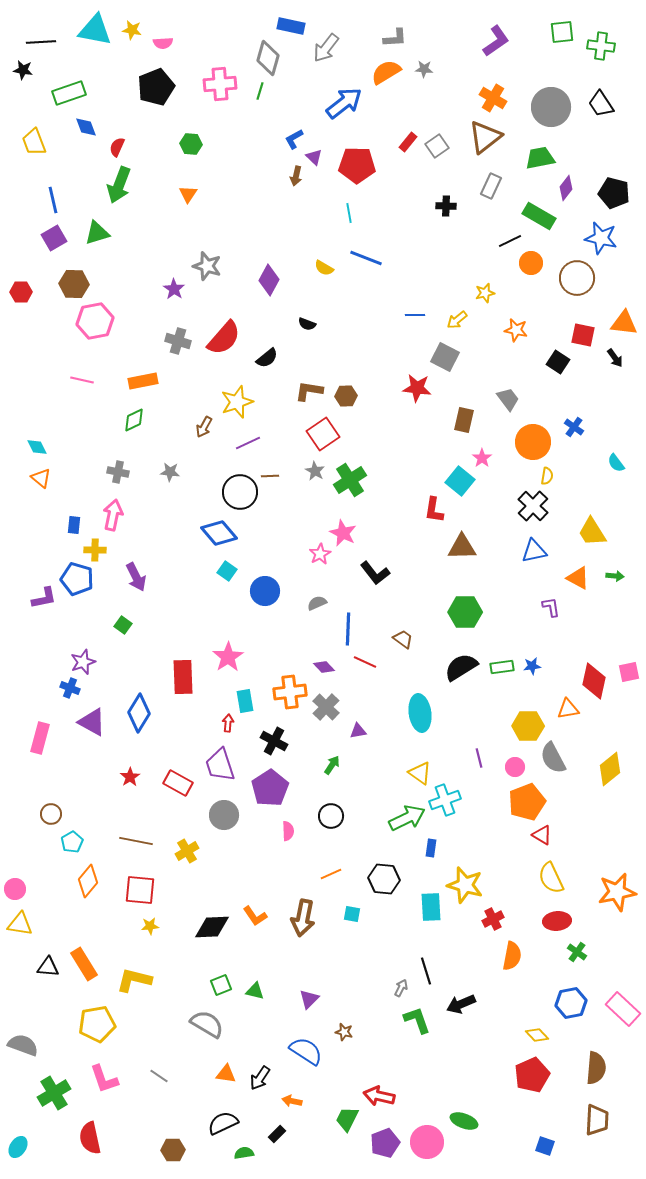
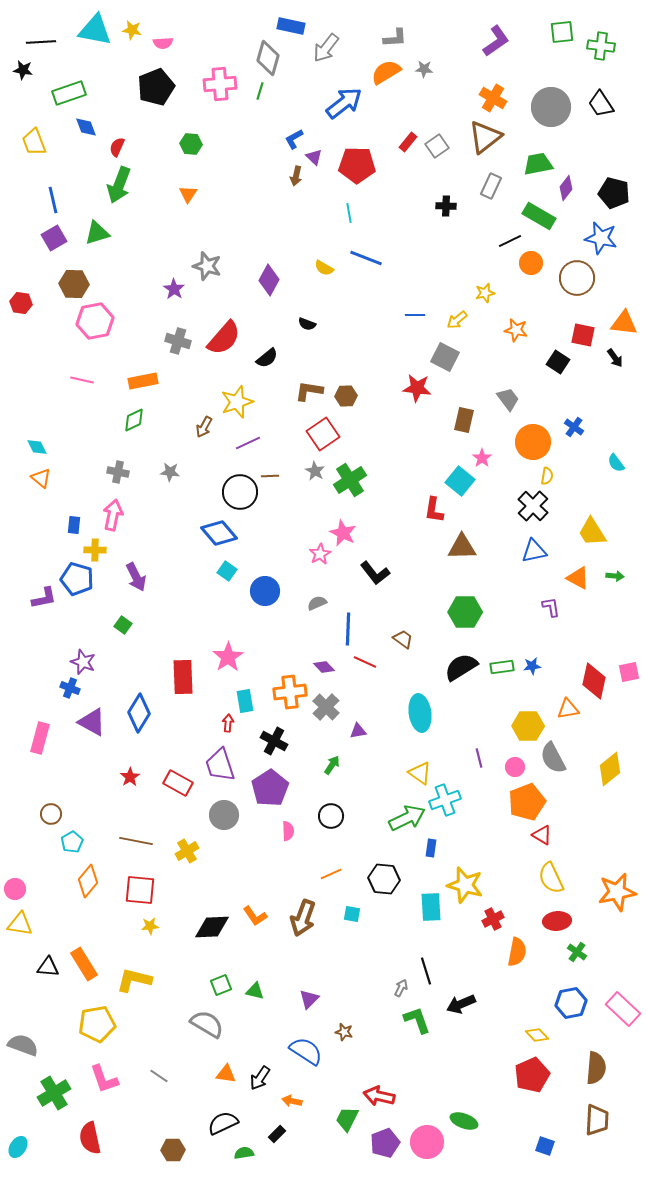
green trapezoid at (540, 158): moved 2 px left, 6 px down
red hexagon at (21, 292): moved 11 px down; rotated 10 degrees clockwise
purple star at (83, 662): rotated 30 degrees counterclockwise
brown arrow at (303, 918): rotated 9 degrees clockwise
orange semicircle at (512, 956): moved 5 px right, 4 px up
